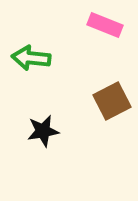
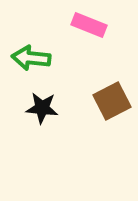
pink rectangle: moved 16 px left
black star: moved 1 px left, 23 px up; rotated 16 degrees clockwise
